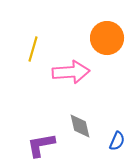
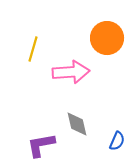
gray diamond: moved 3 px left, 2 px up
